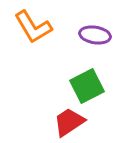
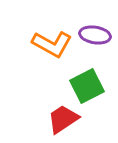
orange L-shape: moved 19 px right, 17 px down; rotated 30 degrees counterclockwise
red trapezoid: moved 6 px left, 3 px up
